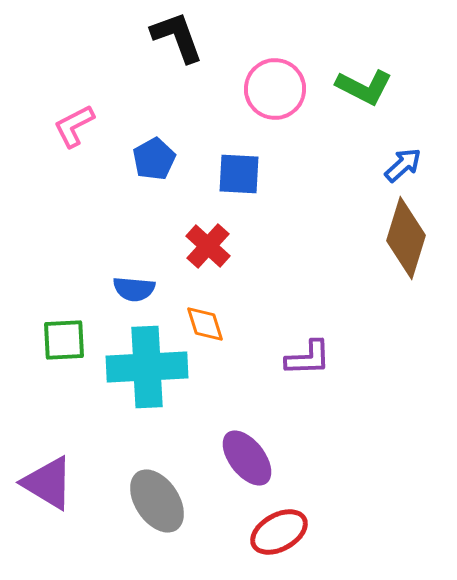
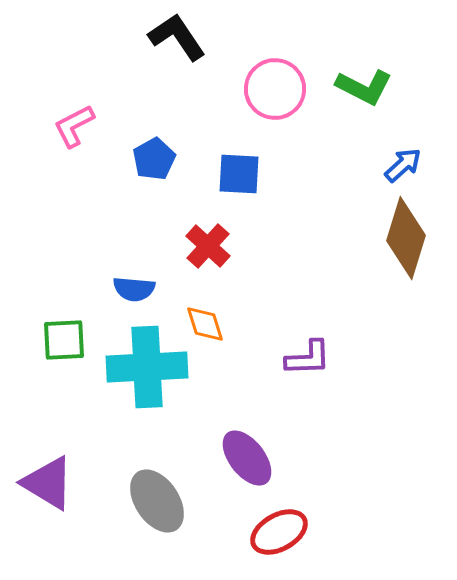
black L-shape: rotated 14 degrees counterclockwise
